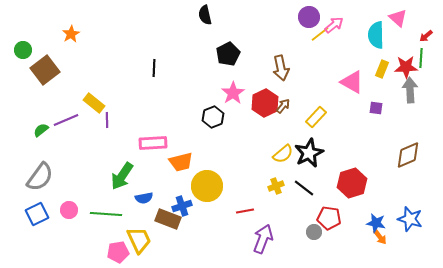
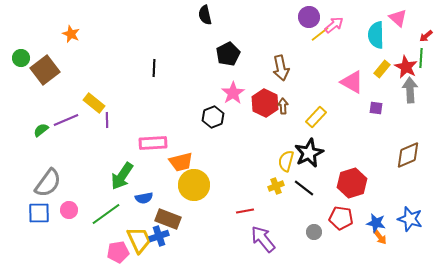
orange star at (71, 34): rotated 18 degrees counterclockwise
green circle at (23, 50): moved 2 px left, 8 px down
red star at (406, 67): rotated 30 degrees clockwise
yellow rectangle at (382, 69): rotated 18 degrees clockwise
red hexagon at (265, 103): rotated 8 degrees counterclockwise
brown arrow at (283, 106): rotated 42 degrees counterclockwise
yellow semicircle at (283, 154): moved 3 px right, 7 px down; rotated 145 degrees clockwise
gray semicircle at (40, 177): moved 8 px right, 6 px down
yellow circle at (207, 186): moved 13 px left, 1 px up
blue cross at (182, 206): moved 23 px left, 30 px down
blue square at (37, 214): moved 2 px right, 1 px up; rotated 25 degrees clockwise
green line at (106, 214): rotated 40 degrees counterclockwise
red pentagon at (329, 218): moved 12 px right
purple arrow at (263, 239): rotated 60 degrees counterclockwise
